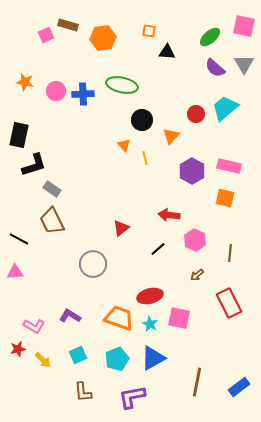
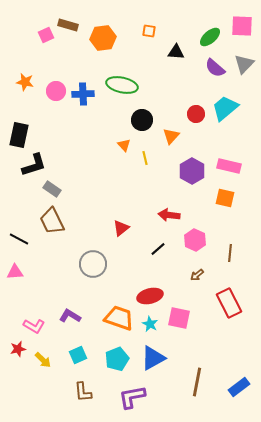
pink square at (244, 26): moved 2 px left; rotated 10 degrees counterclockwise
black triangle at (167, 52): moved 9 px right
gray triangle at (244, 64): rotated 15 degrees clockwise
